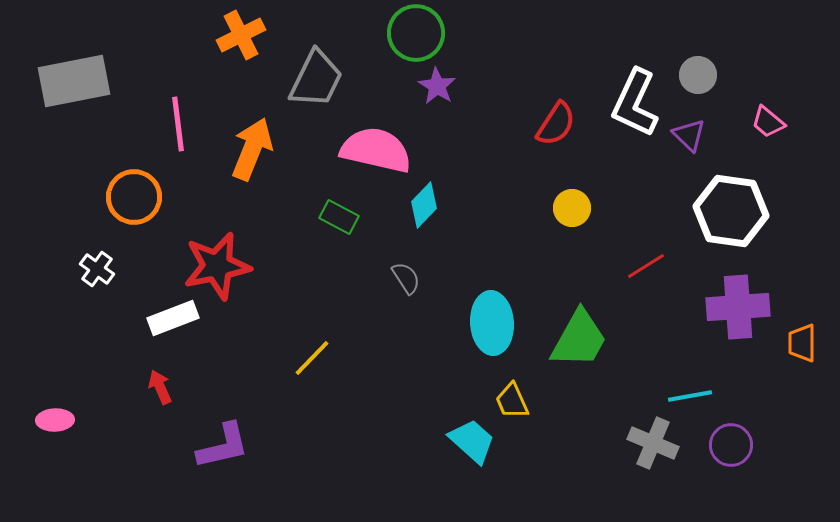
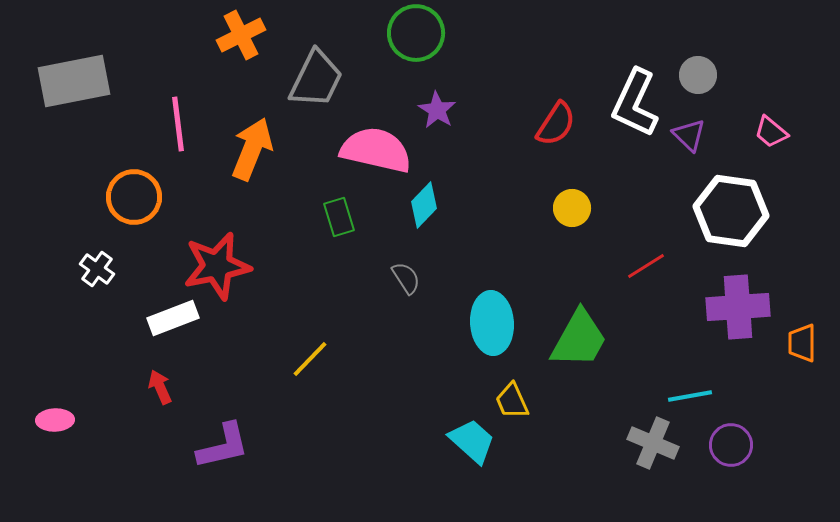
purple star: moved 24 px down
pink trapezoid: moved 3 px right, 10 px down
green rectangle: rotated 45 degrees clockwise
yellow line: moved 2 px left, 1 px down
